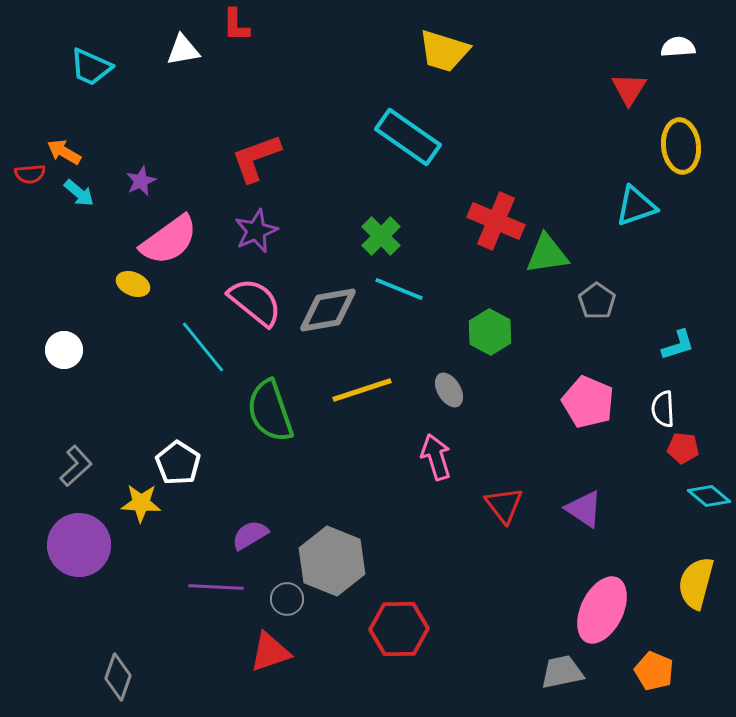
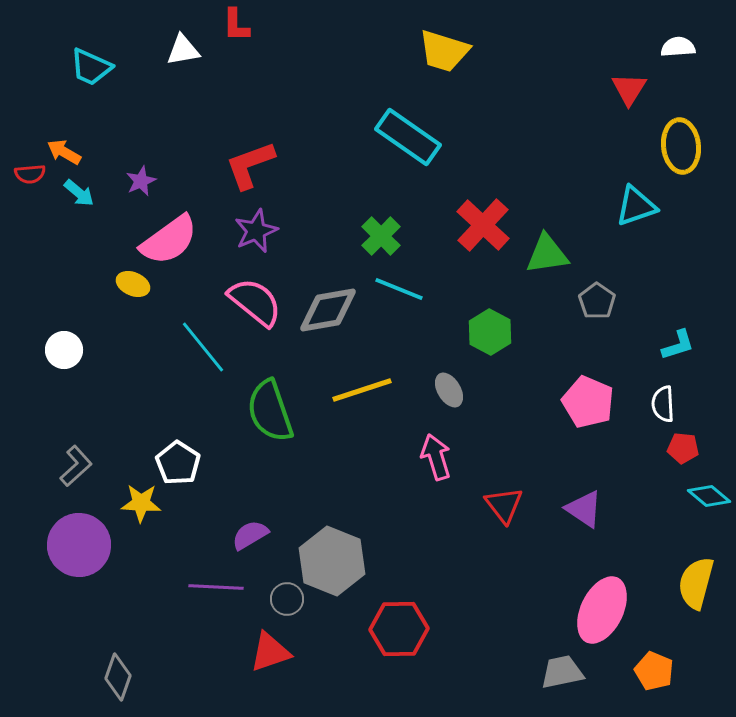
red L-shape at (256, 158): moved 6 px left, 7 px down
red cross at (496, 221): moved 13 px left, 4 px down; rotated 20 degrees clockwise
white semicircle at (663, 409): moved 5 px up
